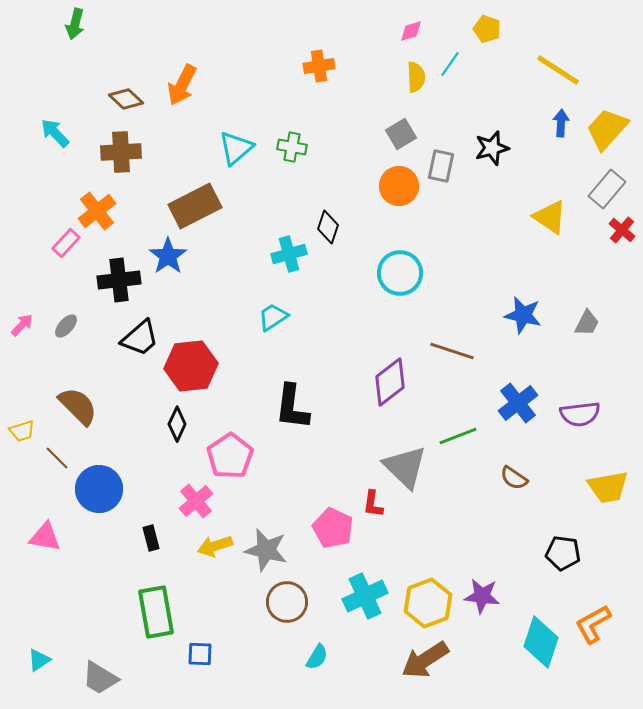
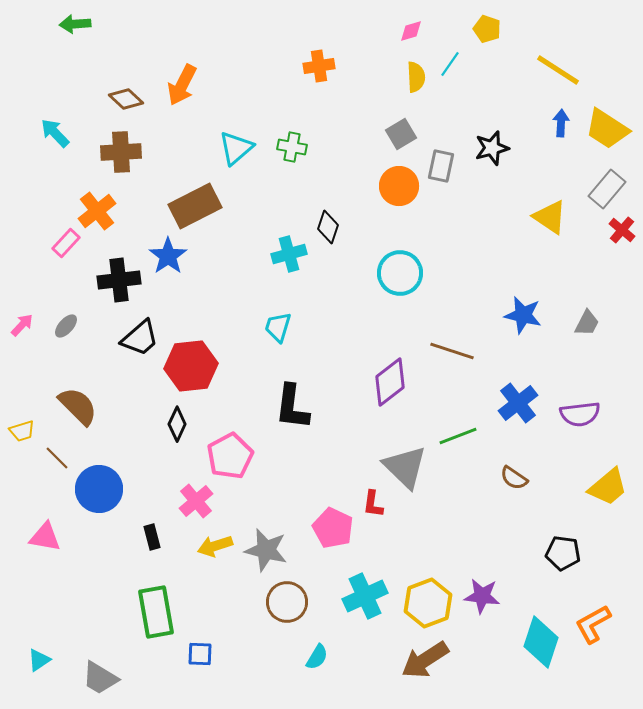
green arrow at (75, 24): rotated 72 degrees clockwise
yellow trapezoid at (607, 129): rotated 99 degrees counterclockwise
cyan trapezoid at (273, 317): moved 5 px right, 10 px down; rotated 40 degrees counterclockwise
pink pentagon at (230, 456): rotated 6 degrees clockwise
yellow trapezoid at (608, 487): rotated 30 degrees counterclockwise
black rectangle at (151, 538): moved 1 px right, 1 px up
